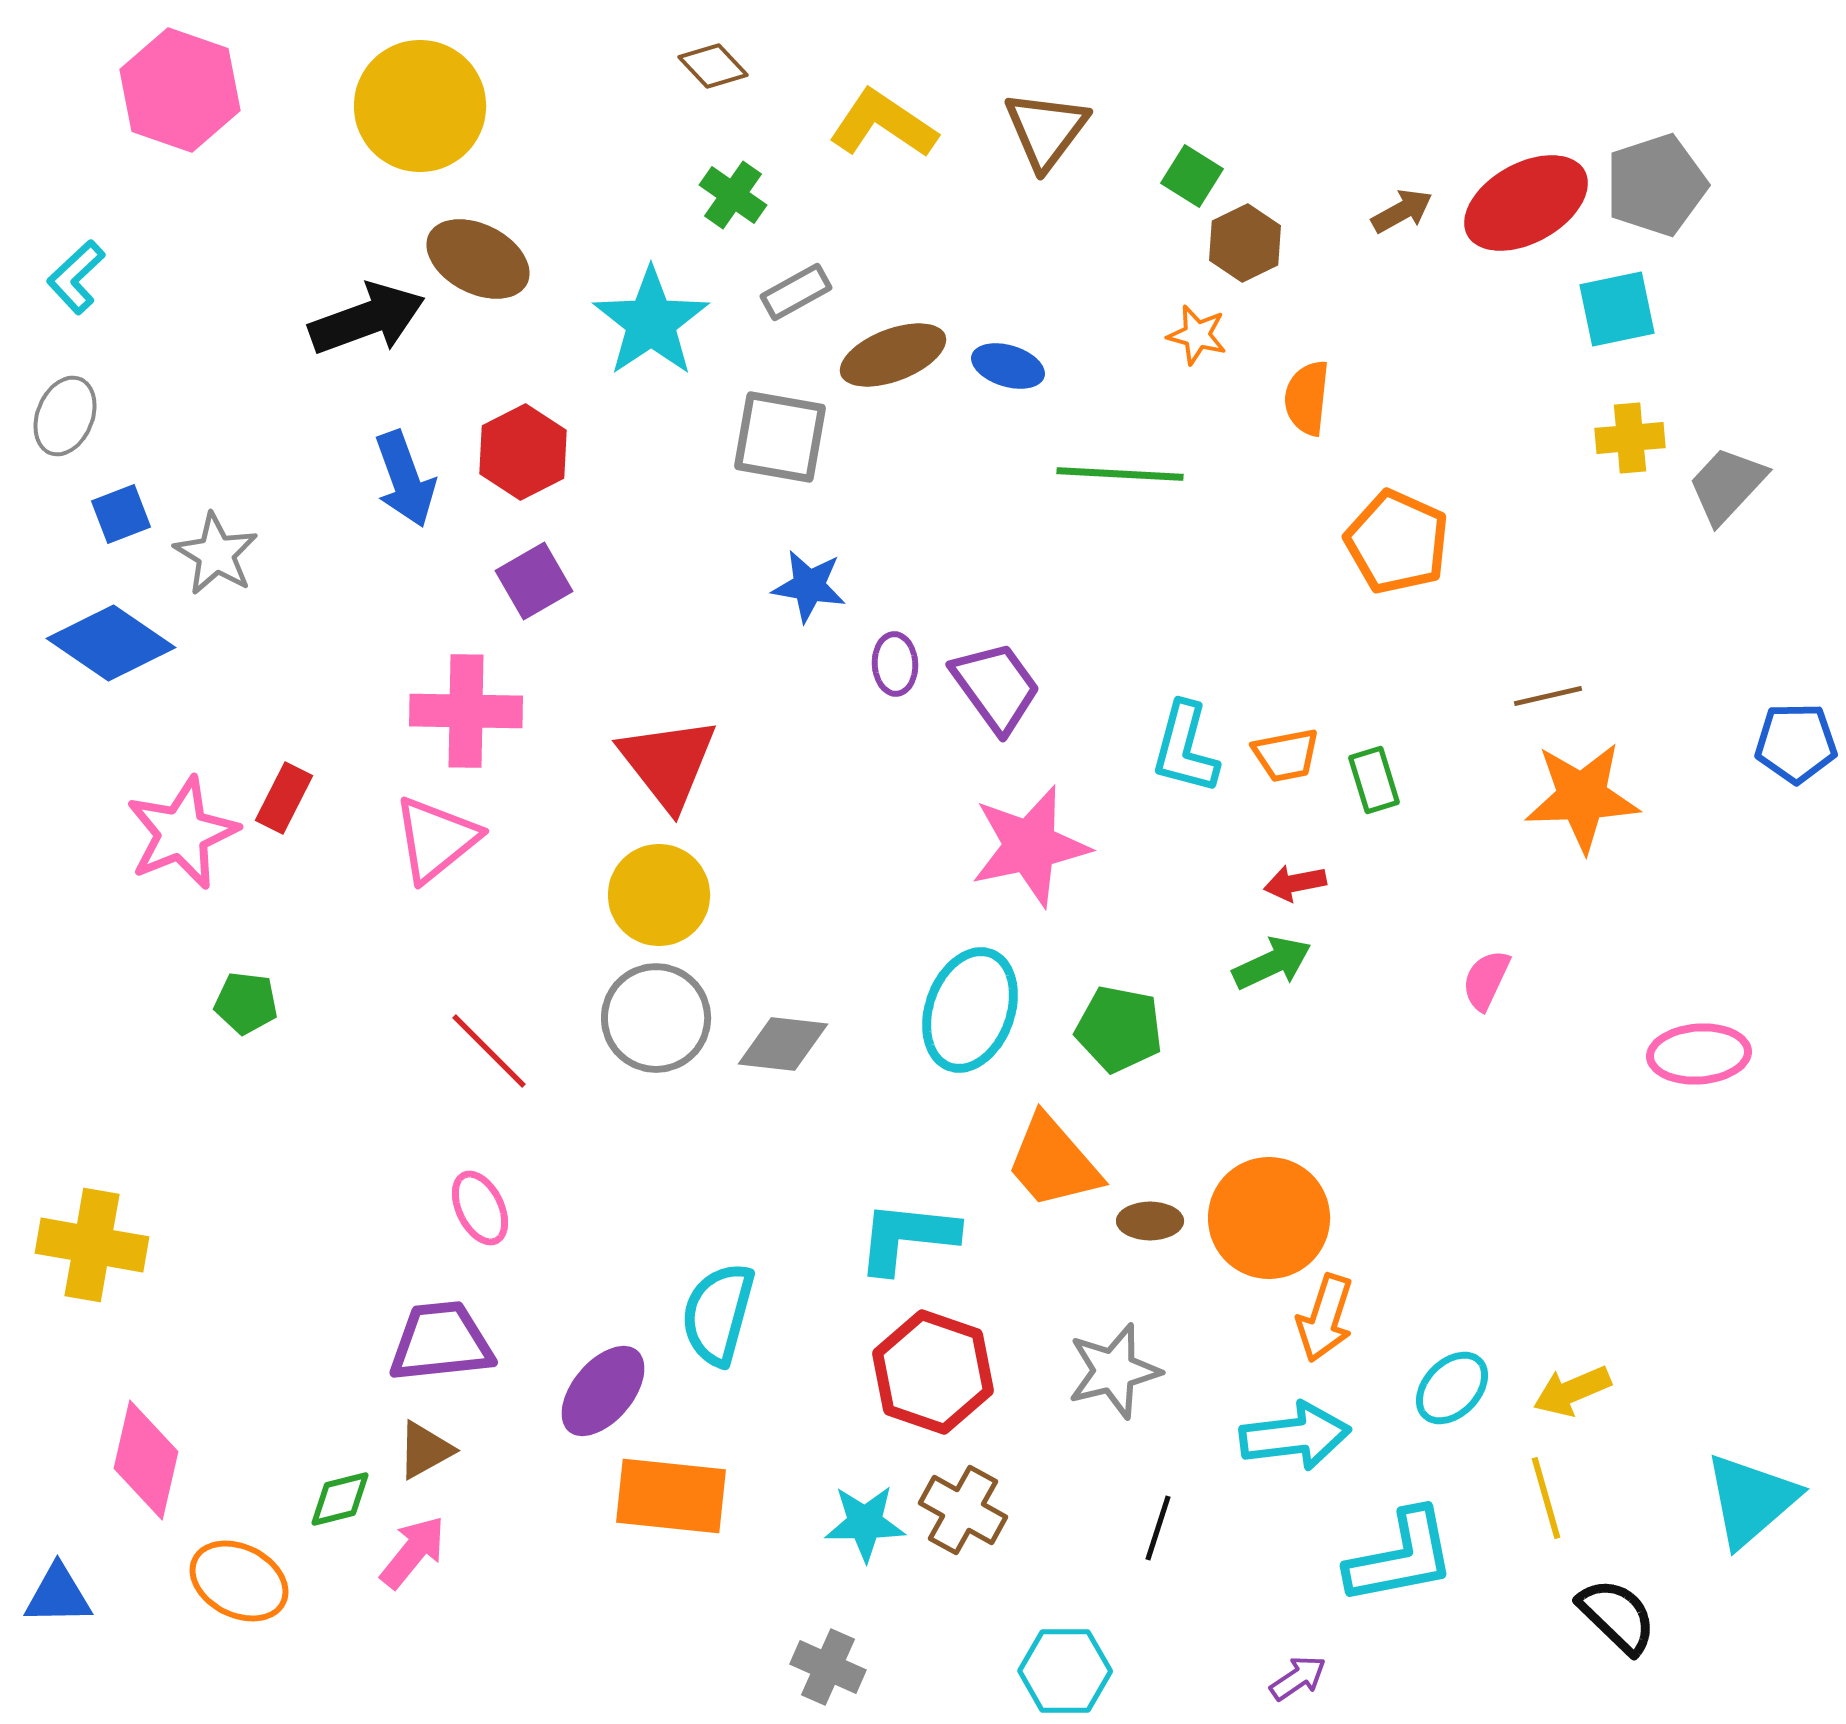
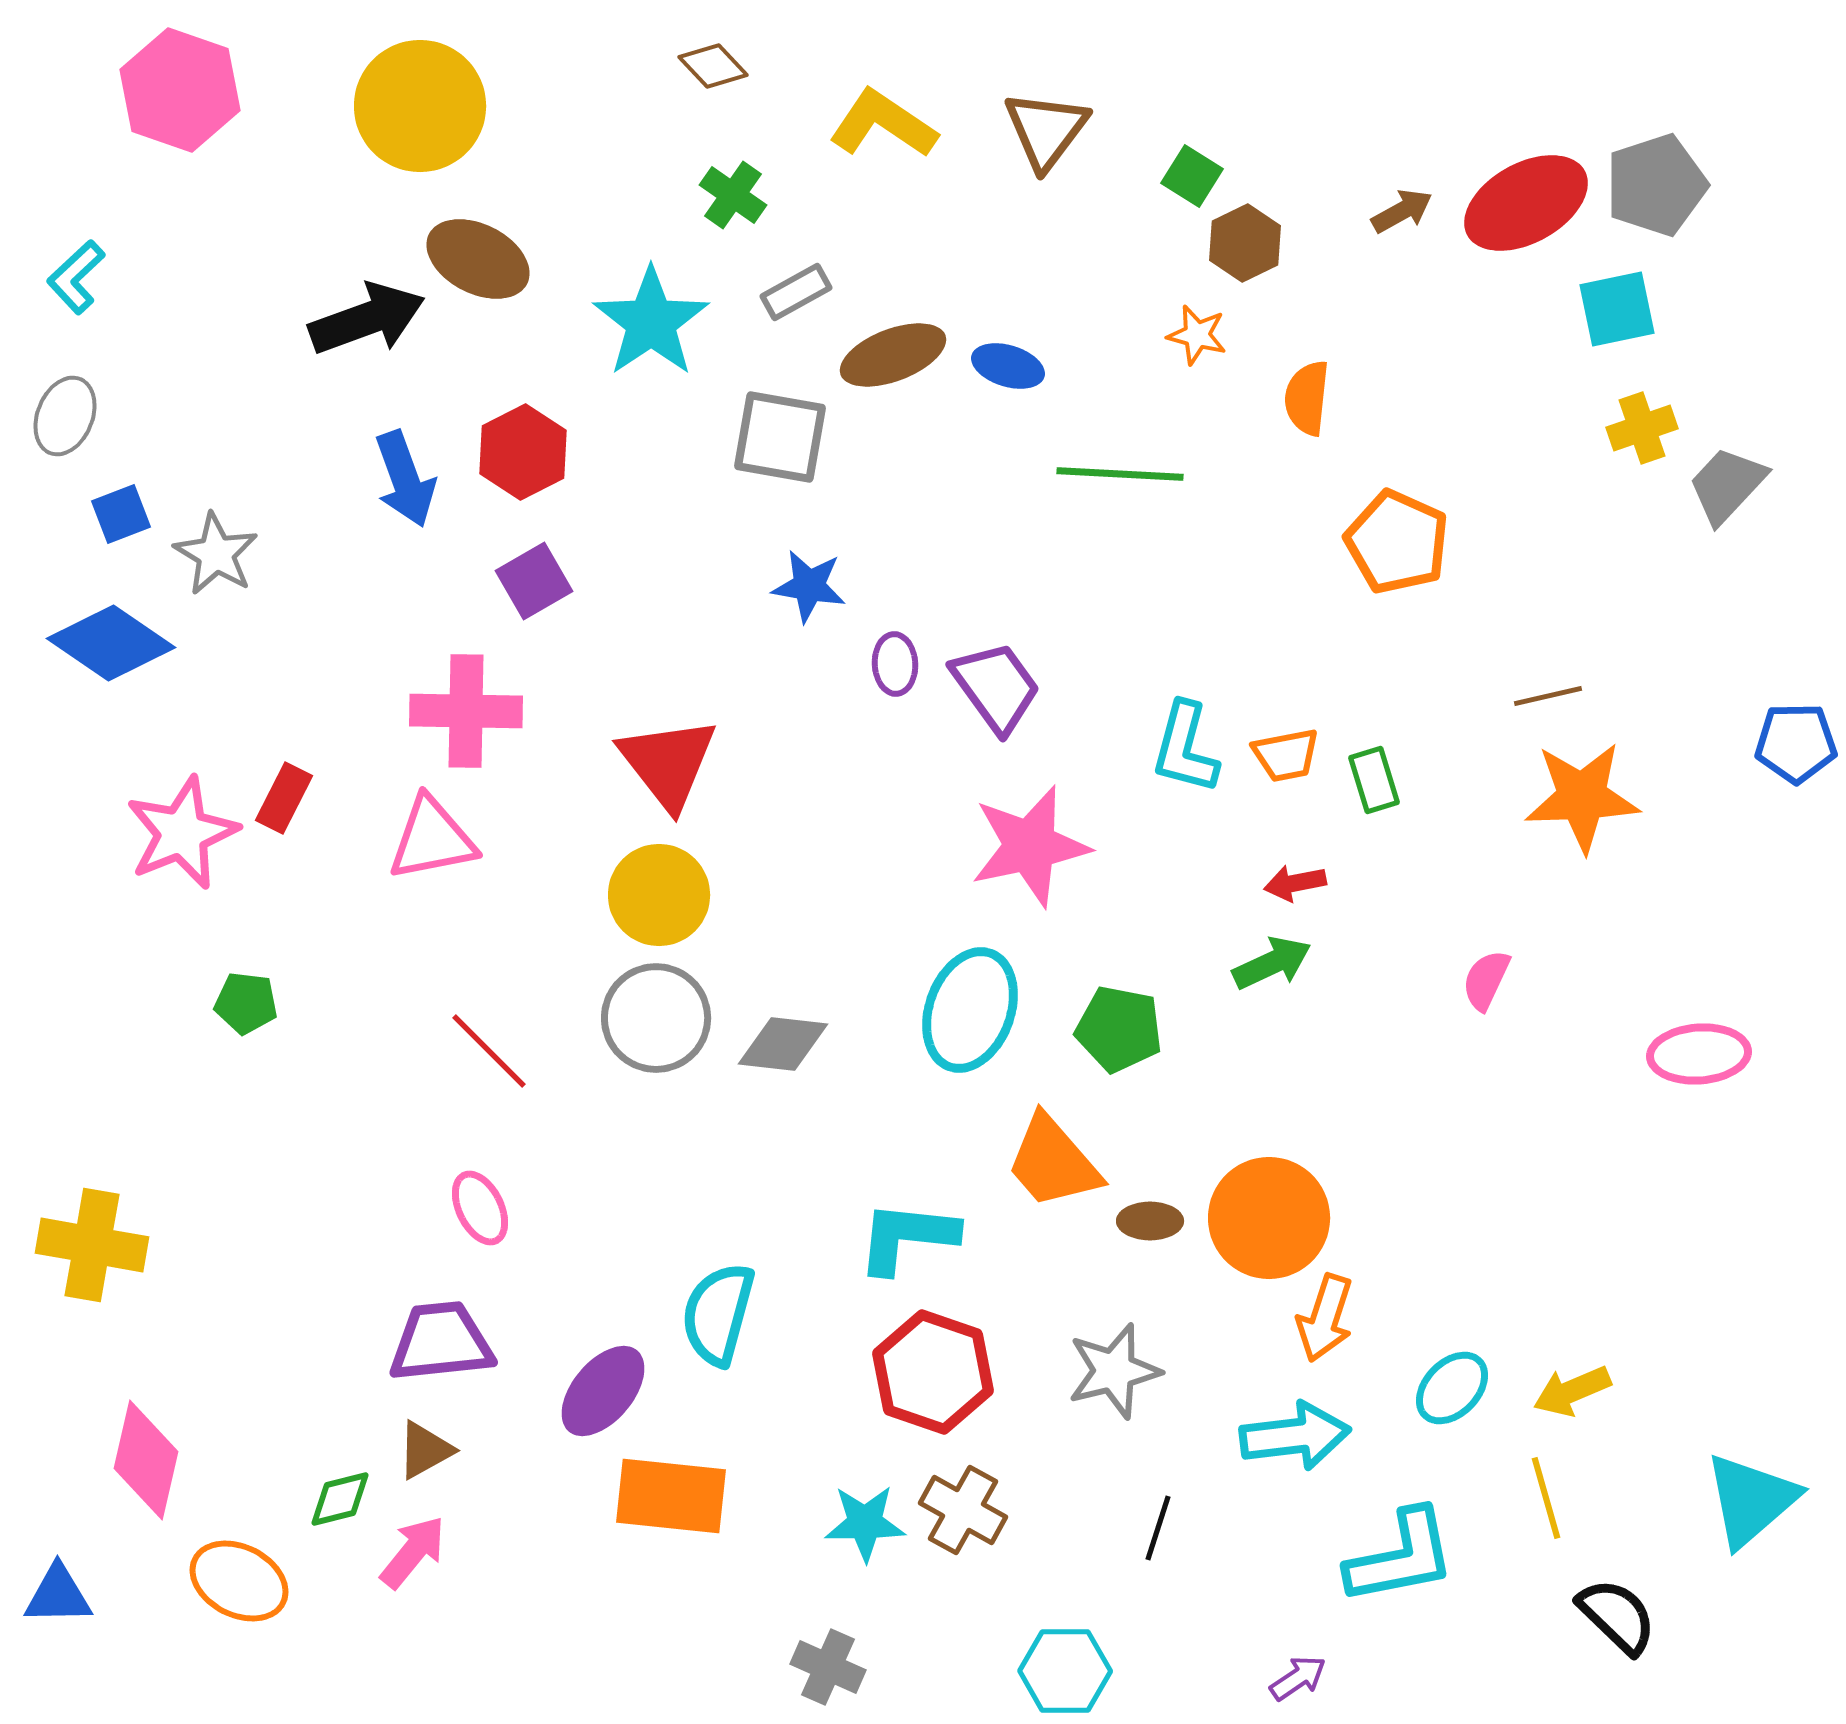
yellow cross at (1630, 438): moved 12 px right, 10 px up; rotated 14 degrees counterclockwise
pink triangle at (436, 839): moved 4 px left; rotated 28 degrees clockwise
